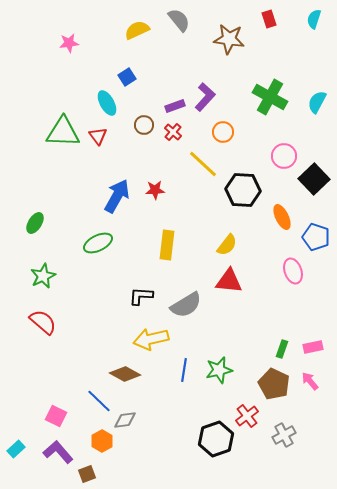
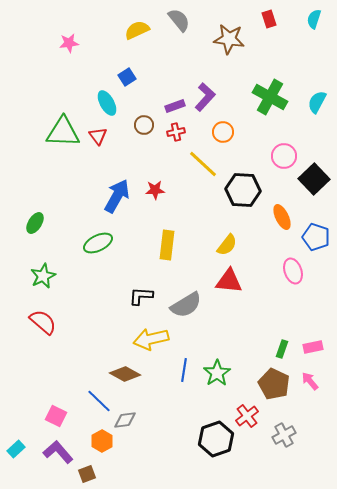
red cross at (173, 132): moved 3 px right; rotated 36 degrees clockwise
green star at (219, 370): moved 2 px left, 3 px down; rotated 20 degrees counterclockwise
